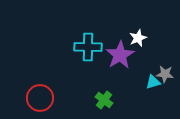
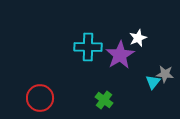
cyan triangle: rotated 35 degrees counterclockwise
